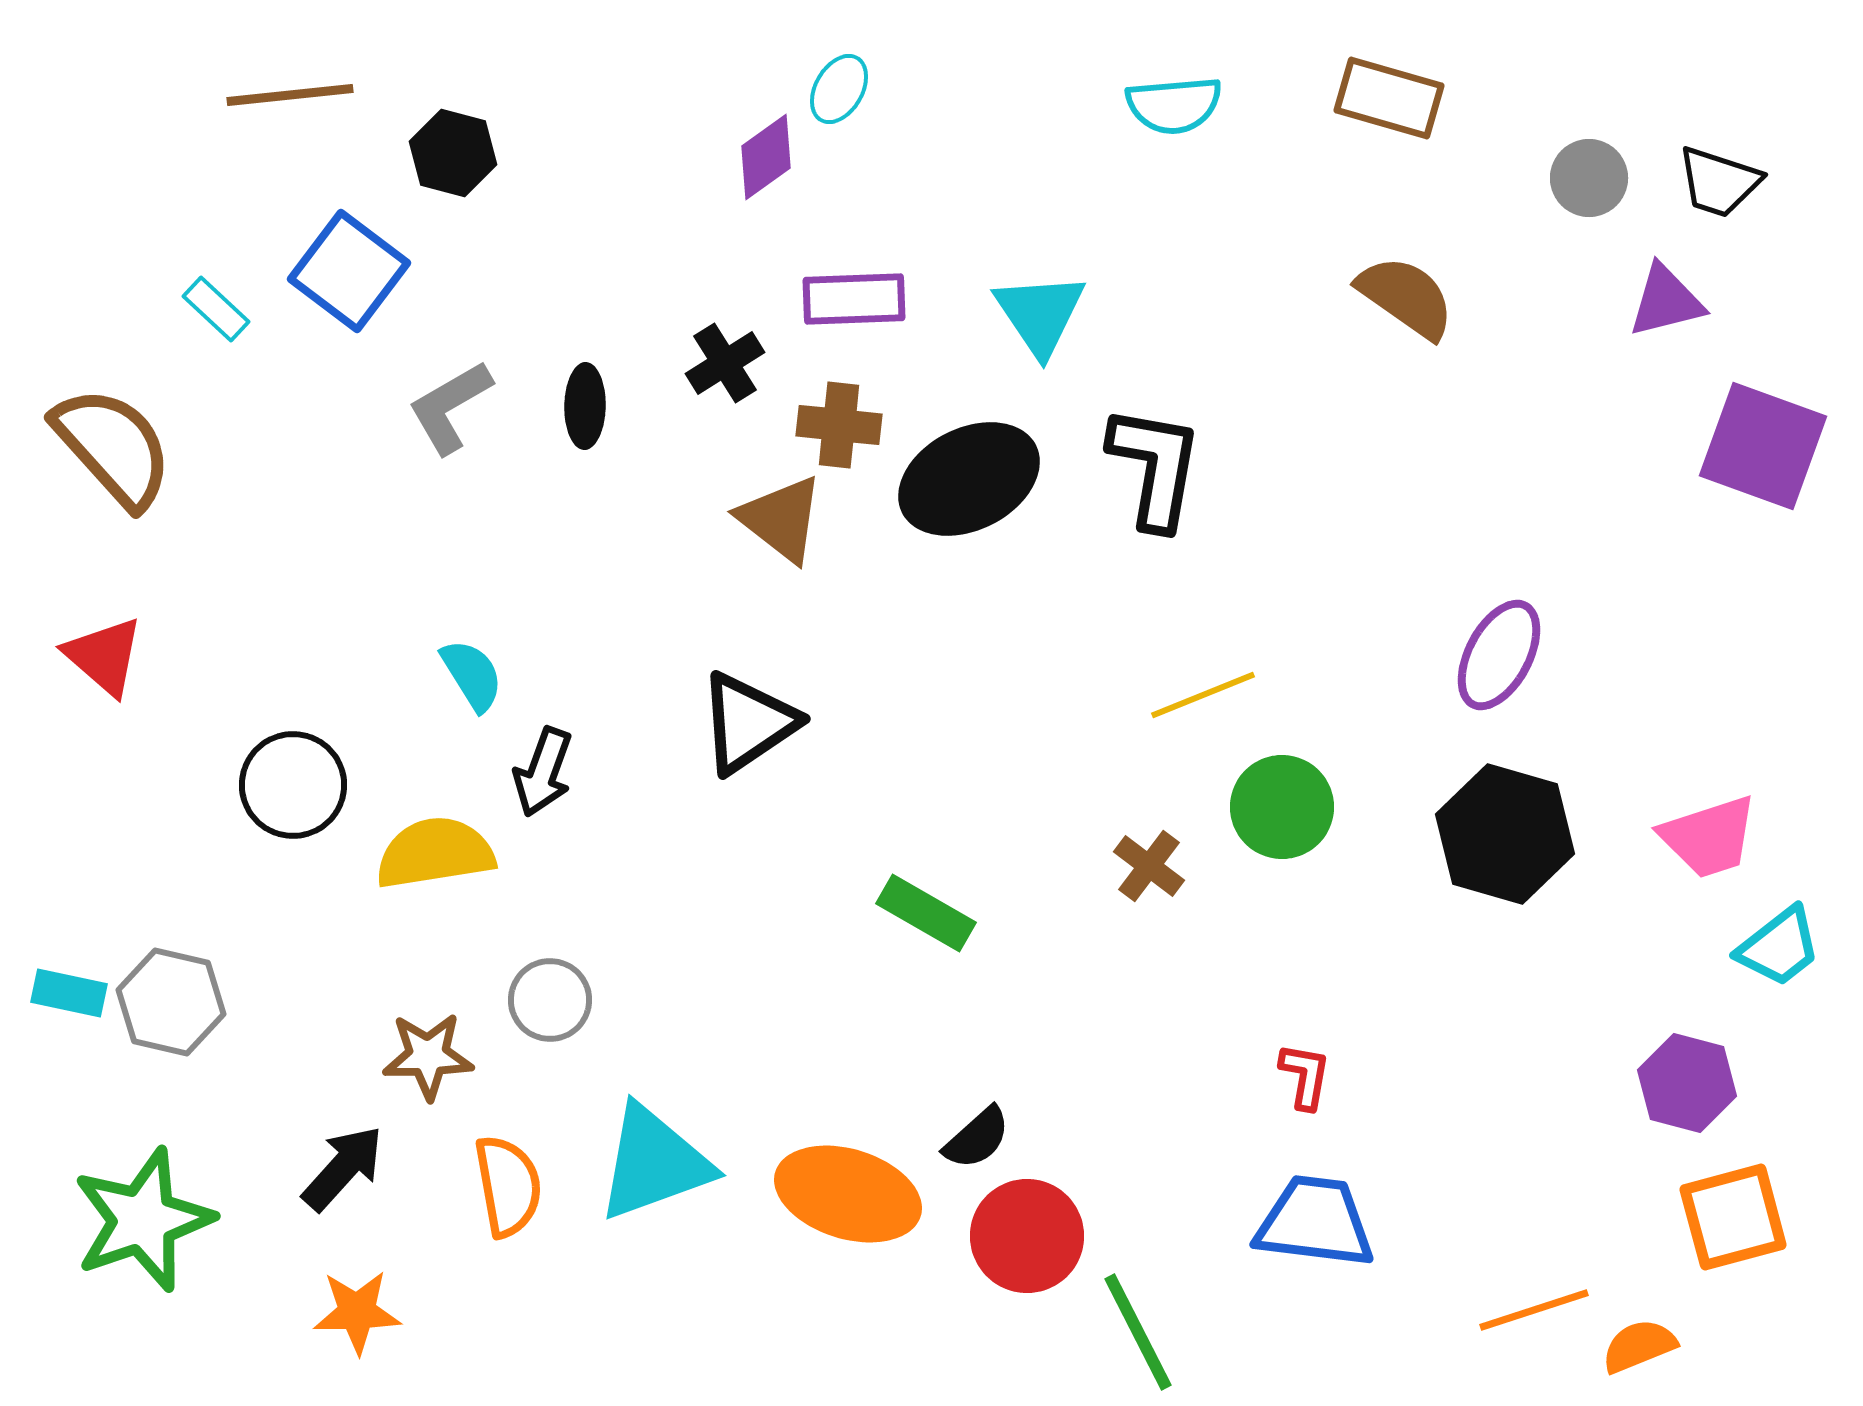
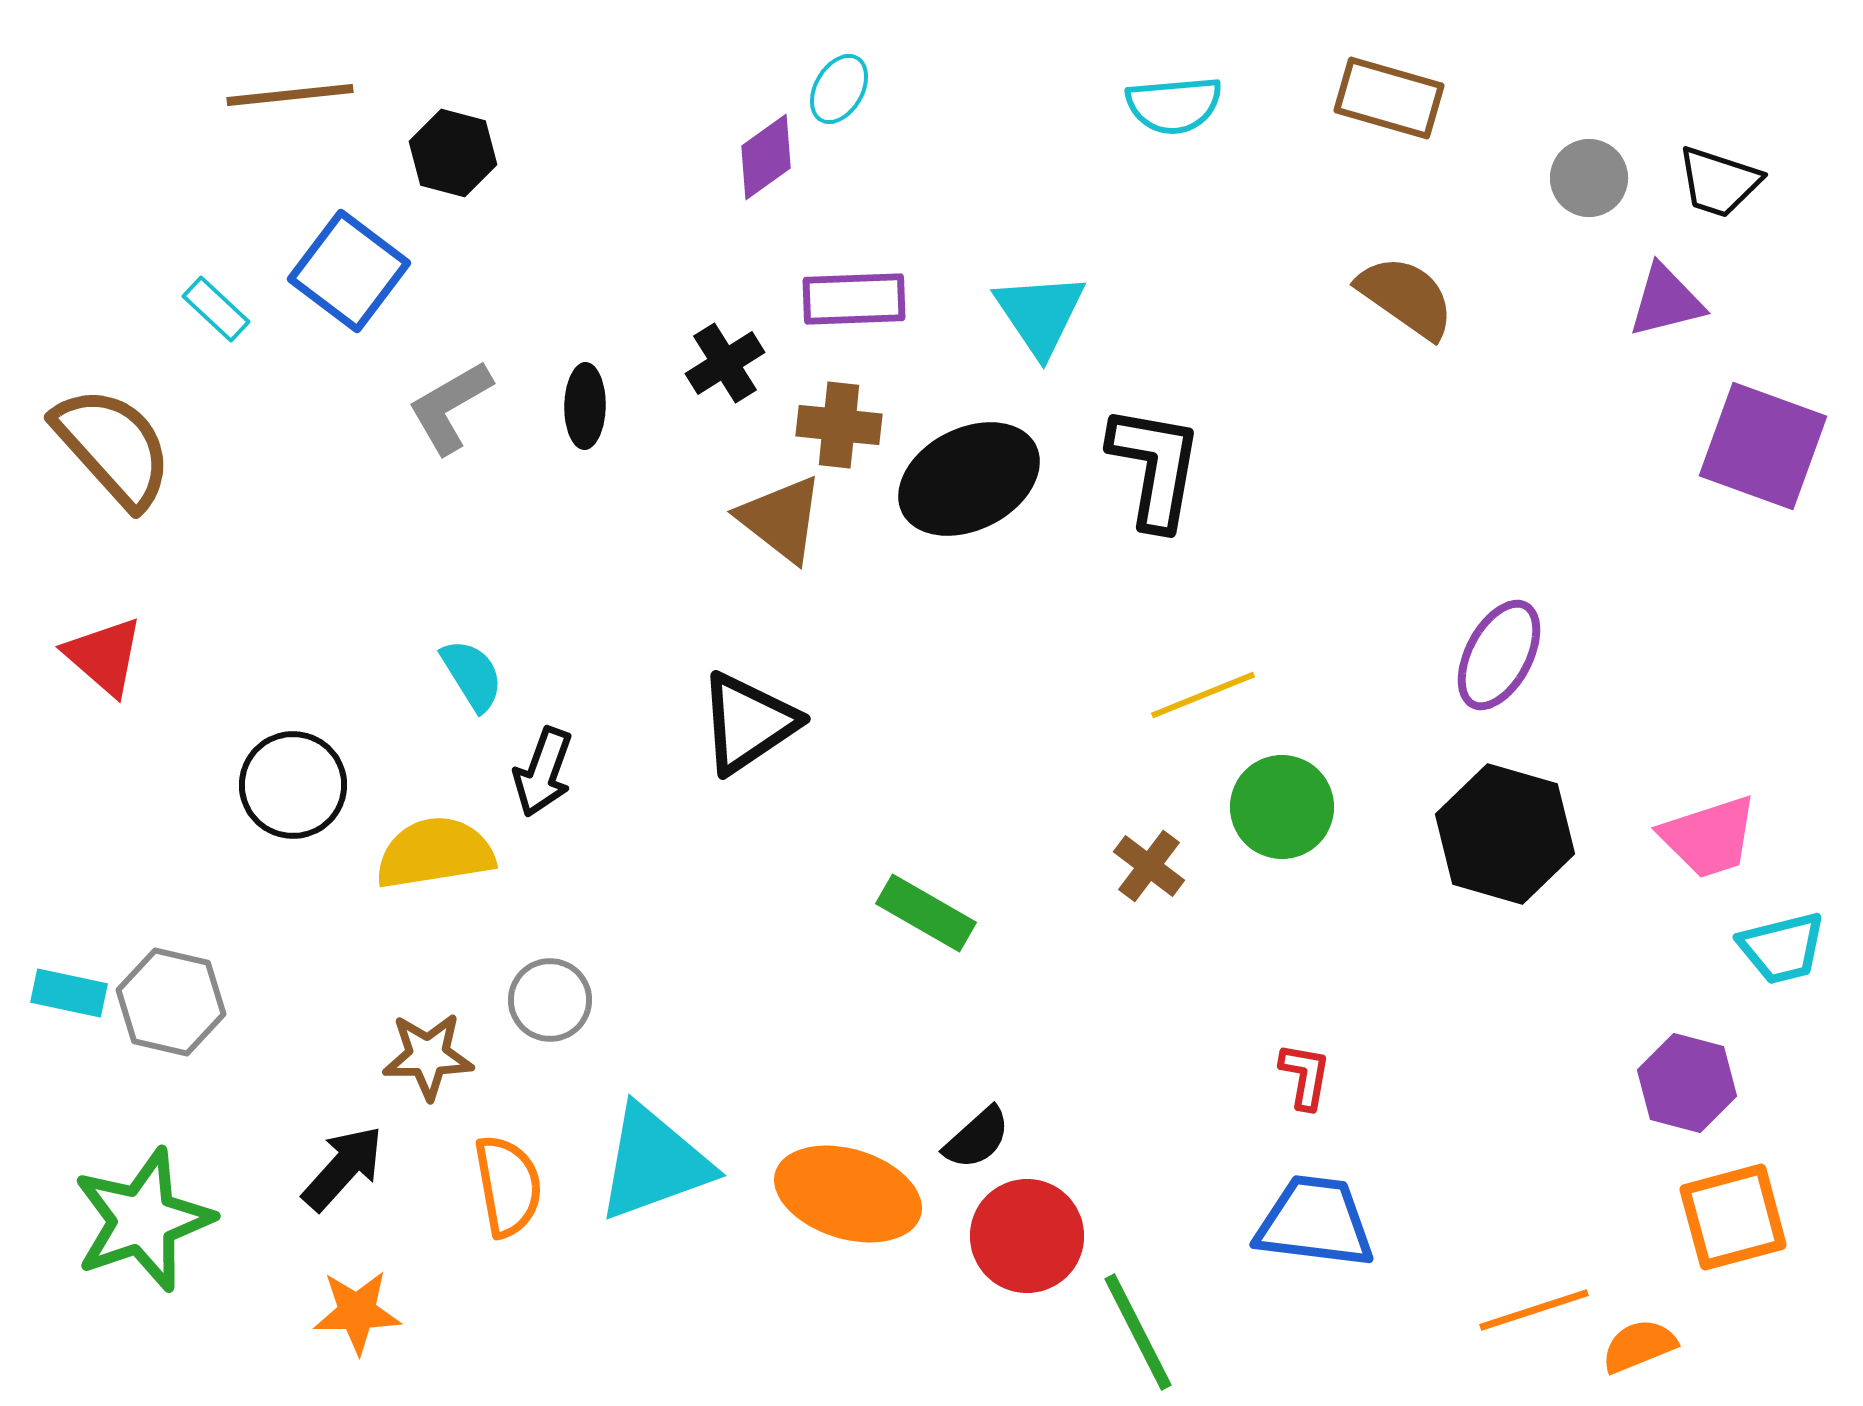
cyan trapezoid at (1779, 947): moved 3 px right, 1 px down; rotated 24 degrees clockwise
